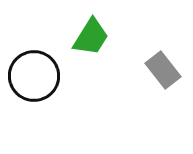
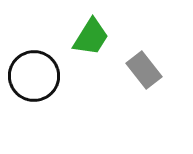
gray rectangle: moved 19 px left
